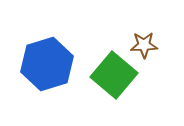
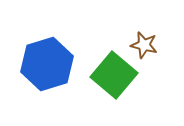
brown star: rotated 16 degrees clockwise
